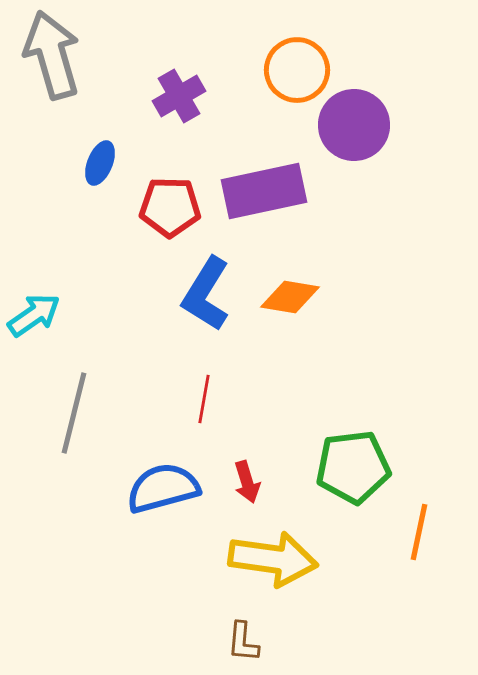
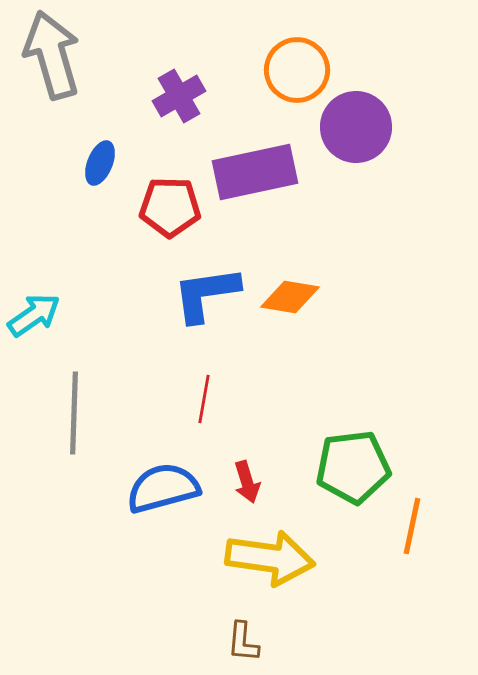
purple circle: moved 2 px right, 2 px down
purple rectangle: moved 9 px left, 19 px up
blue L-shape: rotated 50 degrees clockwise
gray line: rotated 12 degrees counterclockwise
orange line: moved 7 px left, 6 px up
yellow arrow: moved 3 px left, 1 px up
